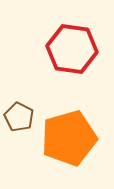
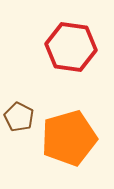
red hexagon: moved 1 px left, 2 px up
